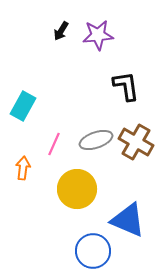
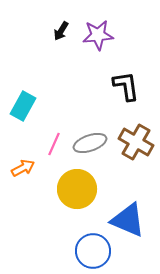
gray ellipse: moved 6 px left, 3 px down
orange arrow: rotated 55 degrees clockwise
